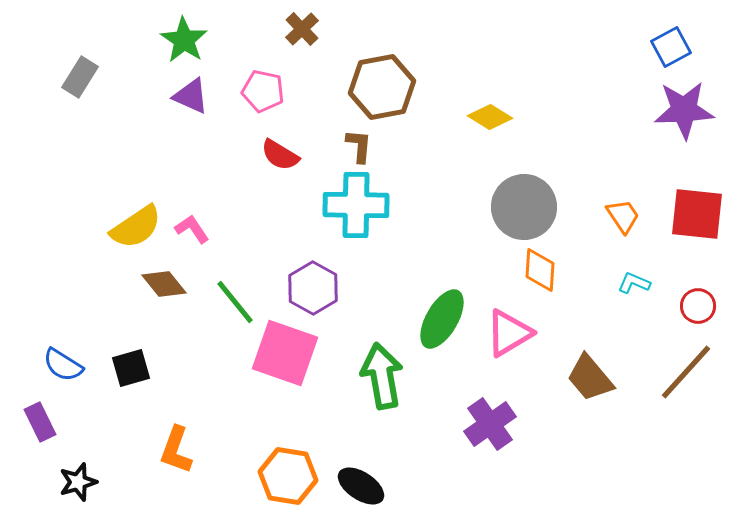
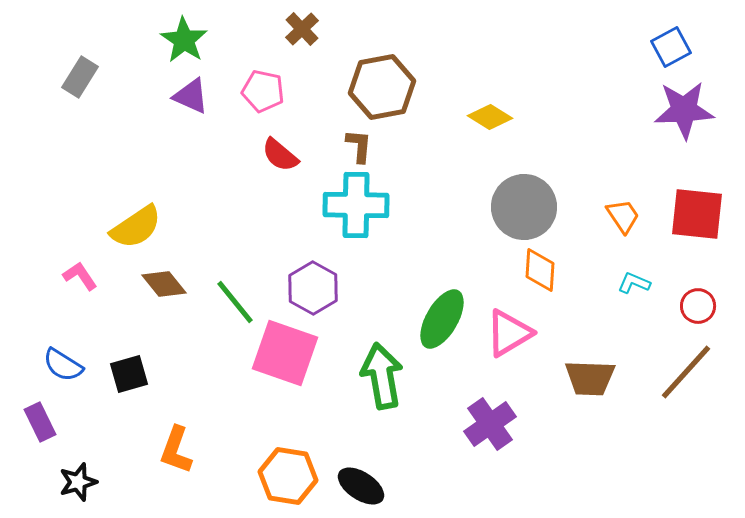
red semicircle: rotated 9 degrees clockwise
pink L-shape: moved 112 px left, 47 px down
black square: moved 2 px left, 6 px down
brown trapezoid: rotated 48 degrees counterclockwise
